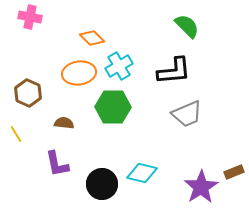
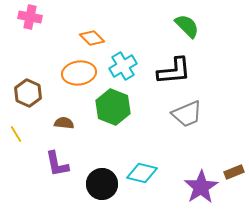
cyan cross: moved 4 px right
green hexagon: rotated 20 degrees clockwise
